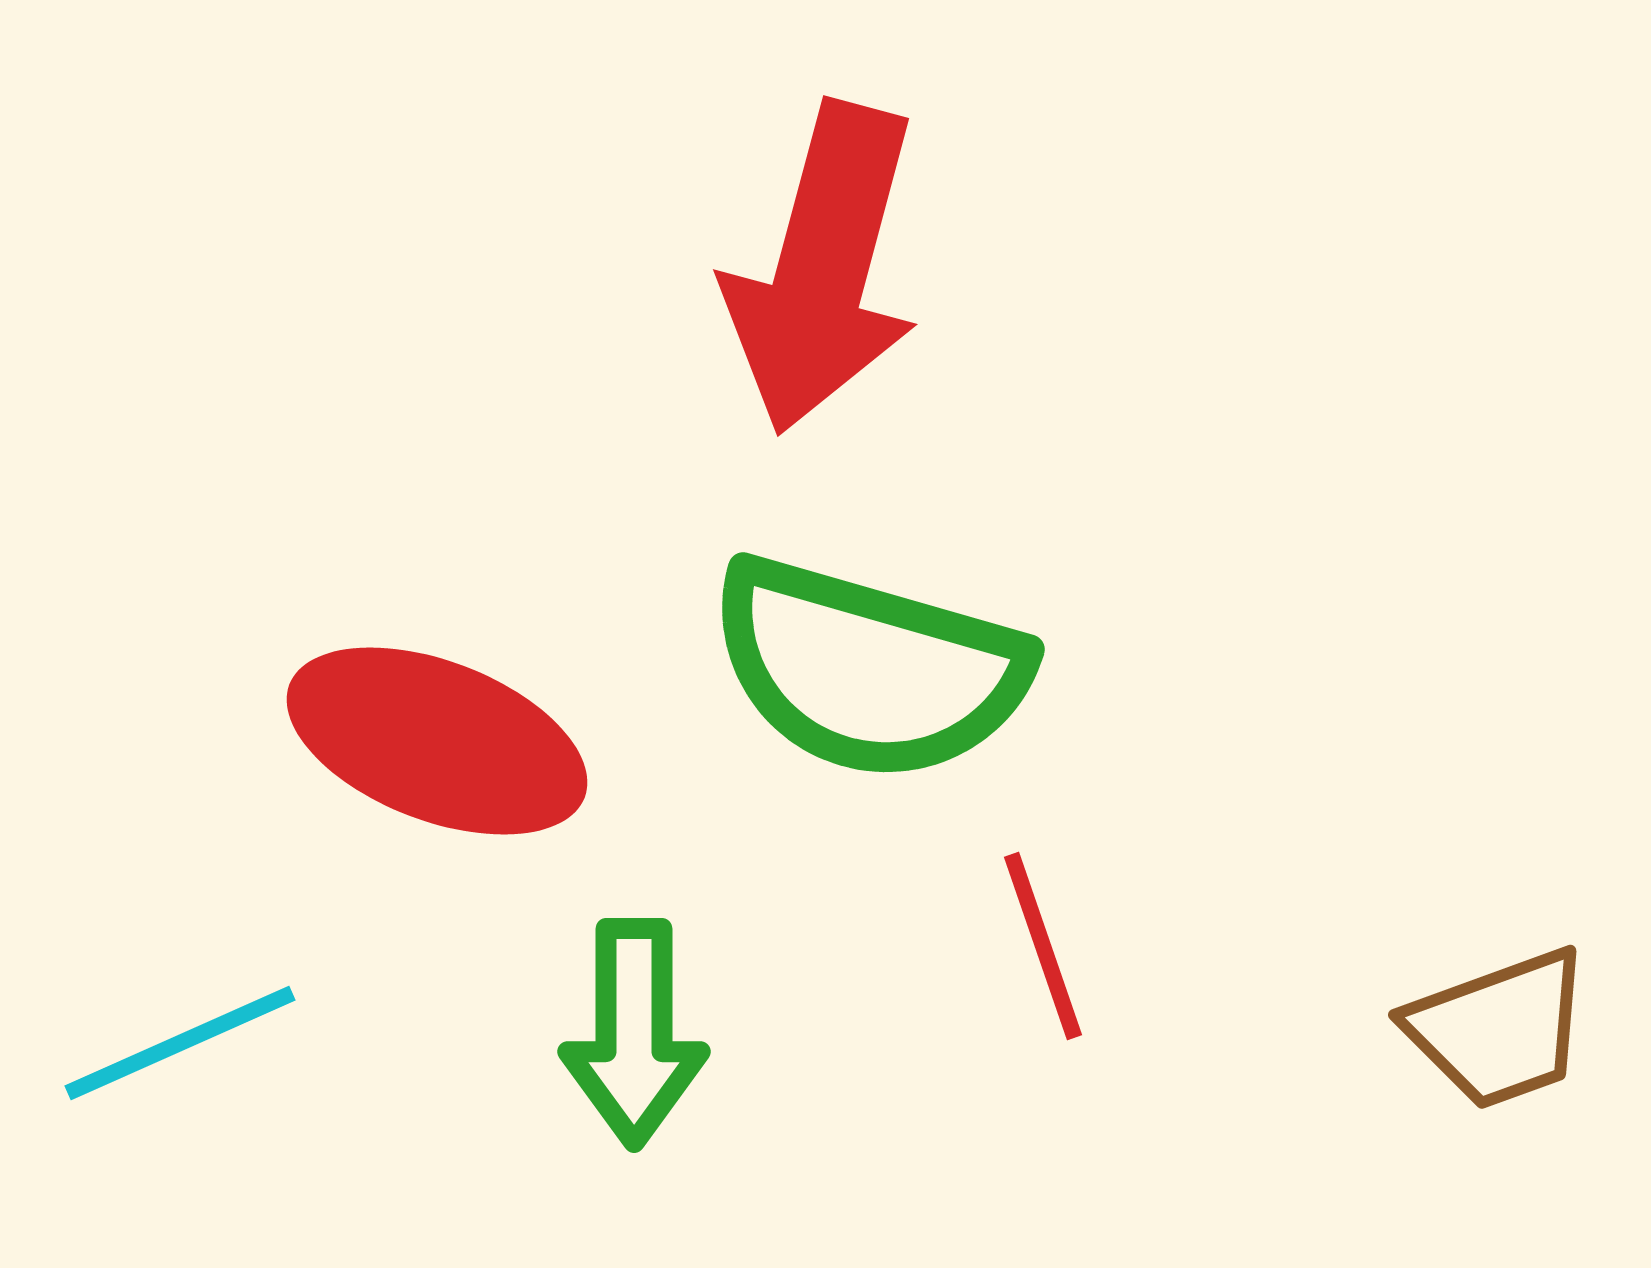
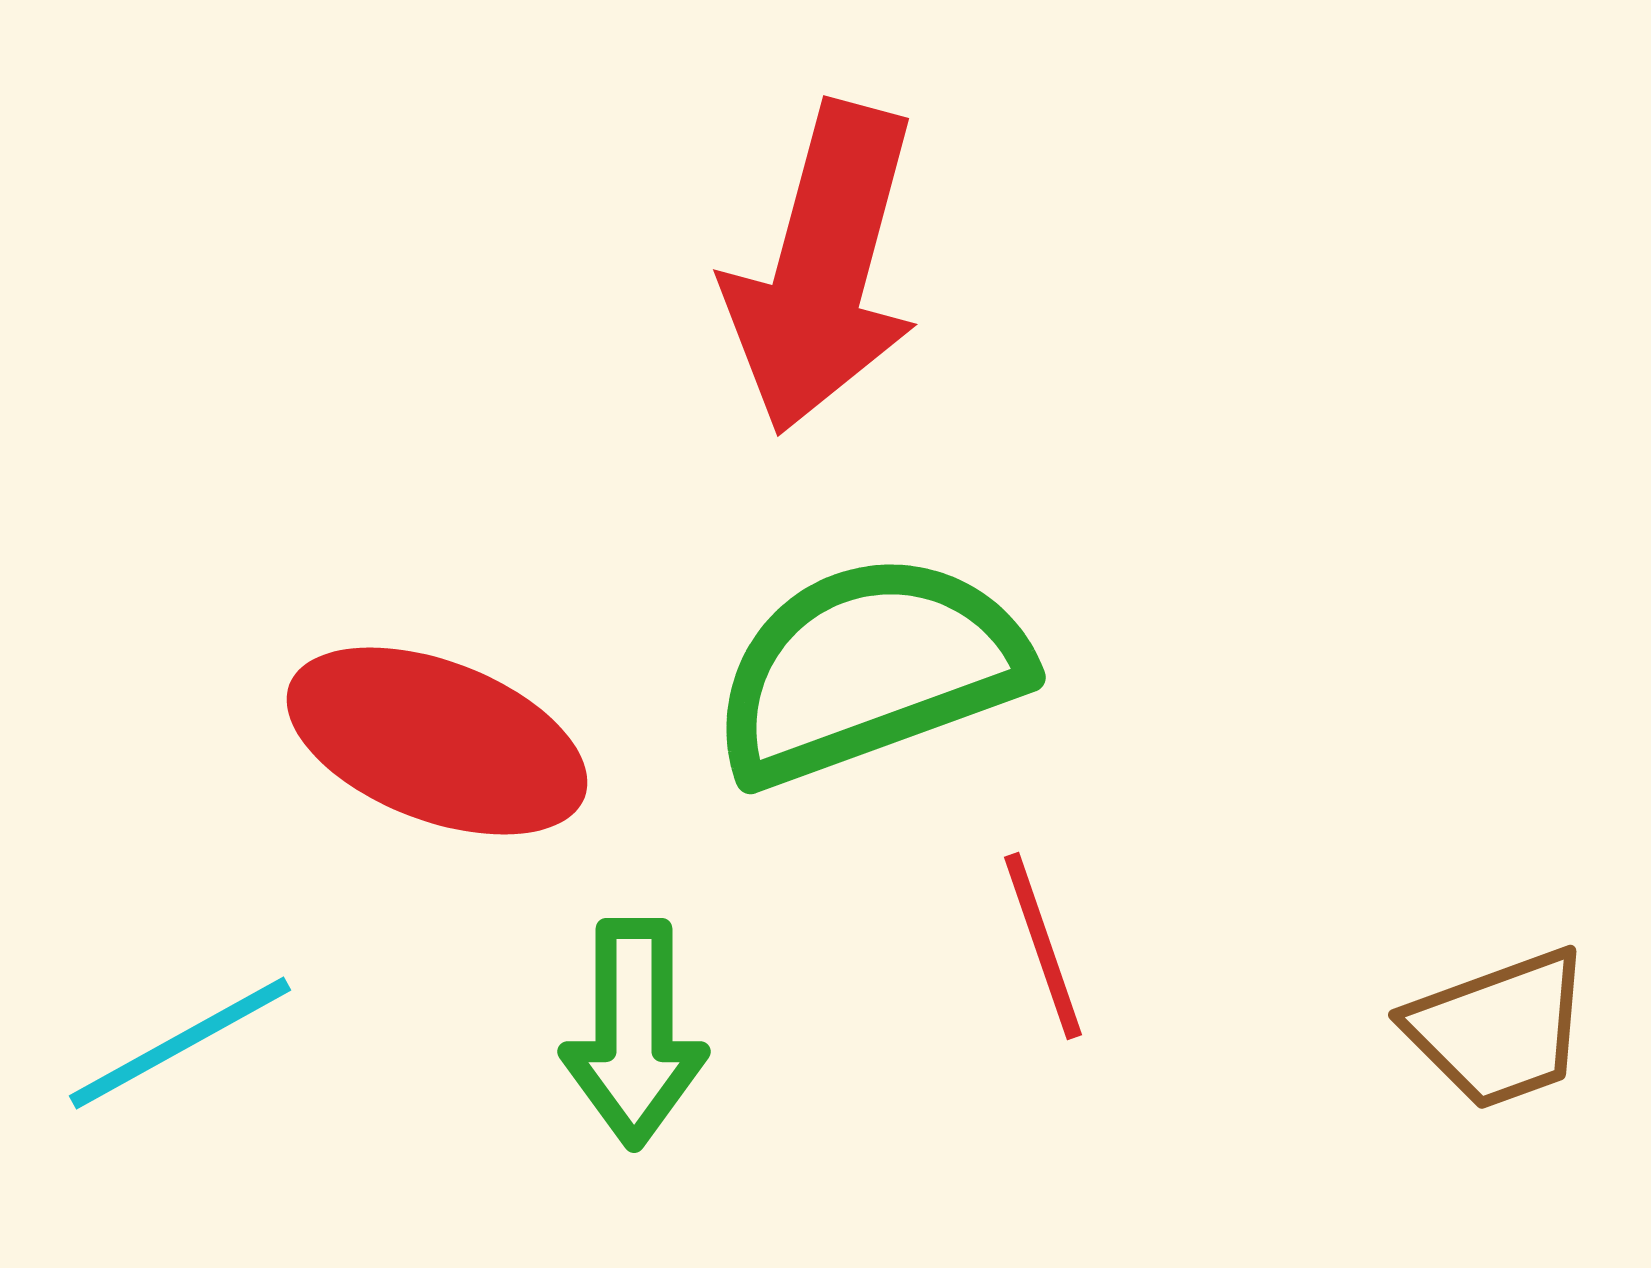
green semicircle: rotated 144 degrees clockwise
cyan line: rotated 5 degrees counterclockwise
